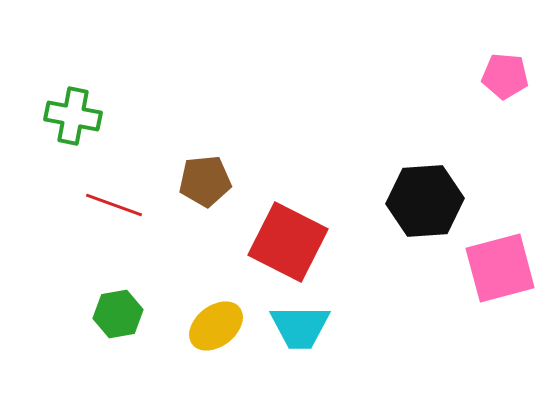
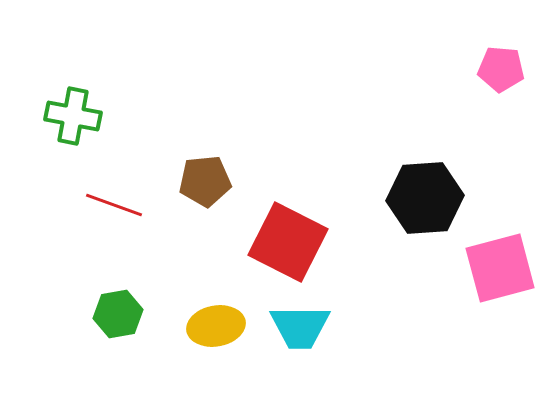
pink pentagon: moved 4 px left, 7 px up
black hexagon: moved 3 px up
yellow ellipse: rotated 28 degrees clockwise
